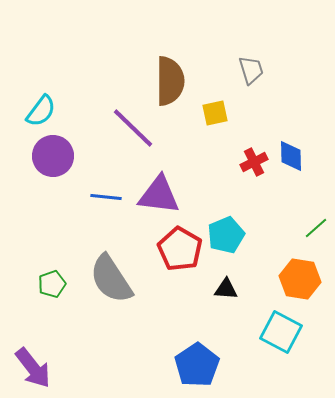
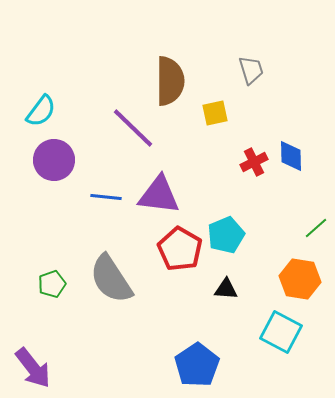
purple circle: moved 1 px right, 4 px down
